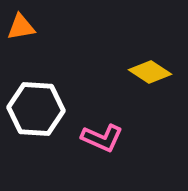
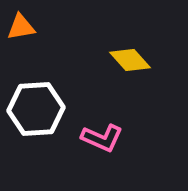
yellow diamond: moved 20 px left, 12 px up; rotated 15 degrees clockwise
white hexagon: rotated 8 degrees counterclockwise
